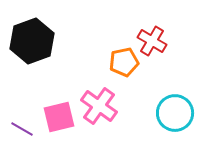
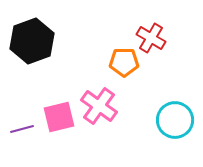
red cross: moved 1 px left, 3 px up
orange pentagon: rotated 12 degrees clockwise
cyan circle: moved 7 px down
purple line: rotated 45 degrees counterclockwise
